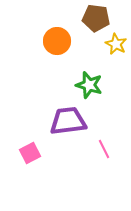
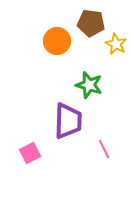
brown pentagon: moved 5 px left, 5 px down
purple trapezoid: rotated 99 degrees clockwise
